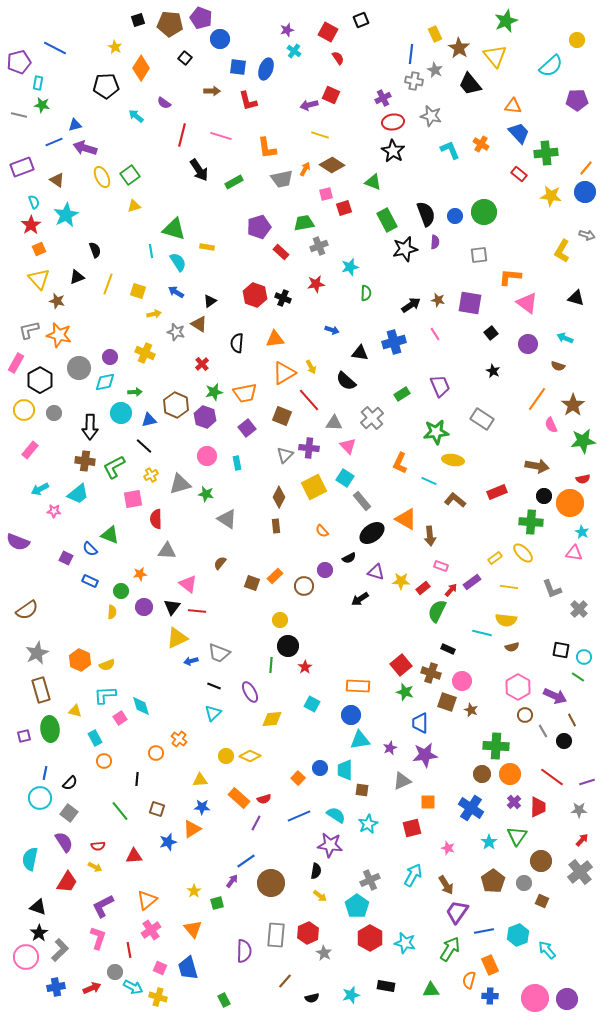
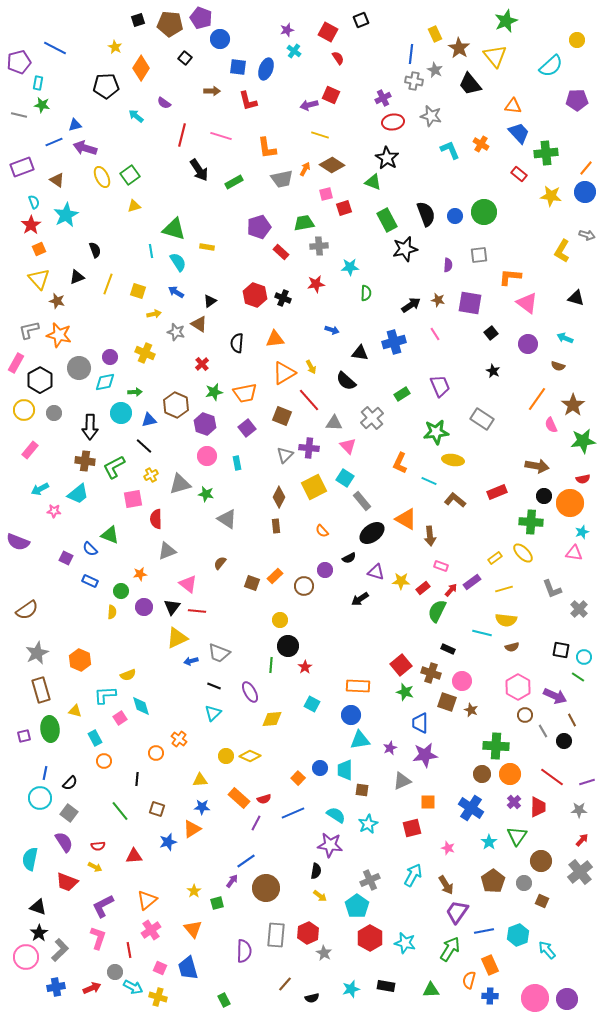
black star at (393, 151): moved 6 px left, 7 px down
purple semicircle at (435, 242): moved 13 px right, 23 px down
gray cross at (319, 246): rotated 18 degrees clockwise
cyan star at (350, 267): rotated 12 degrees clockwise
purple hexagon at (205, 417): moved 7 px down
cyan star at (582, 532): rotated 24 degrees clockwise
gray triangle at (167, 551): rotated 24 degrees counterclockwise
yellow line at (509, 587): moved 5 px left, 2 px down; rotated 24 degrees counterclockwise
yellow semicircle at (107, 665): moved 21 px right, 10 px down
blue line at (299, 816): moved 6 px left, 3 px up
red trapezoid at (67, 882): rotated 80 degrees clockwise
brown circle at (271, 883): moved 5 px left, 5 px down
brown line at (285, 981): moved 3 px down
cyan star at (351, 995): moved 6 px up
